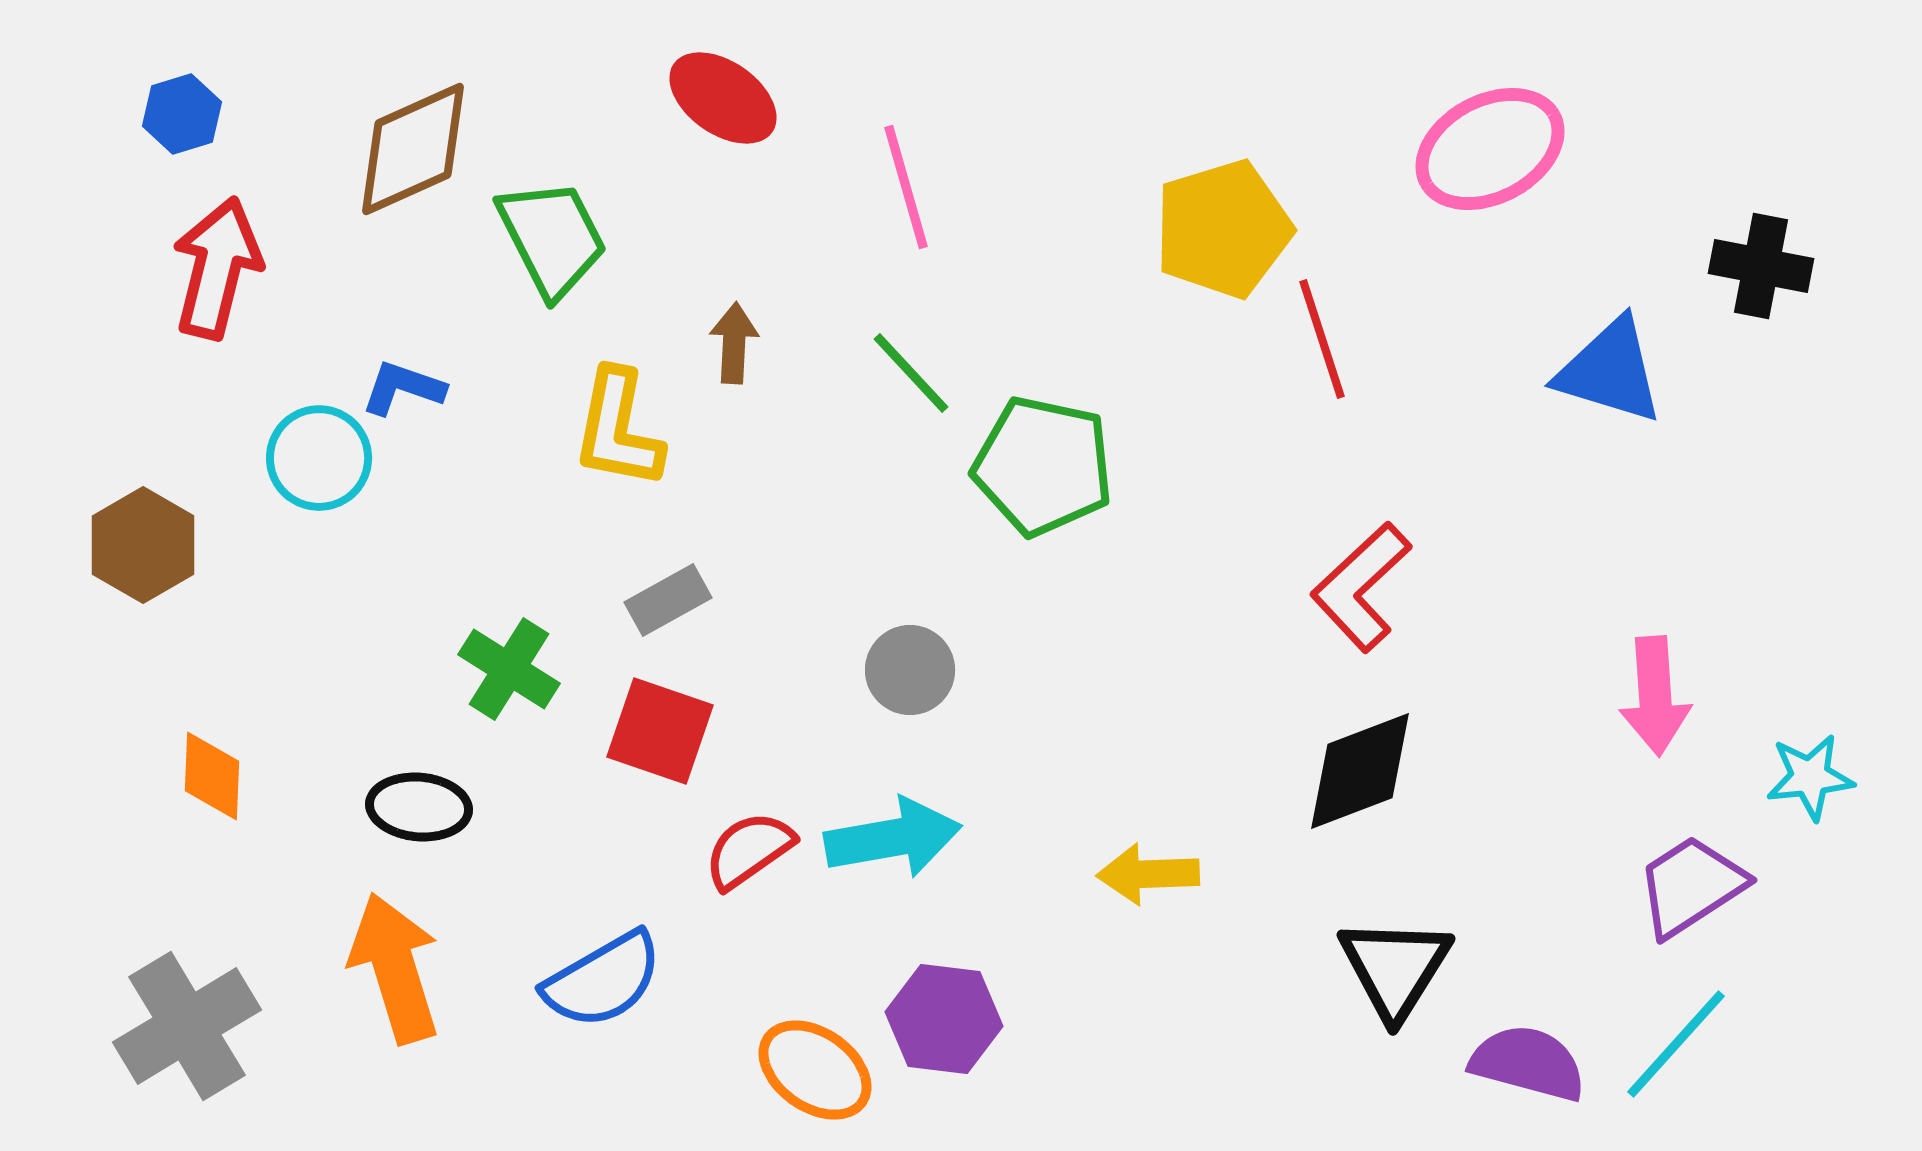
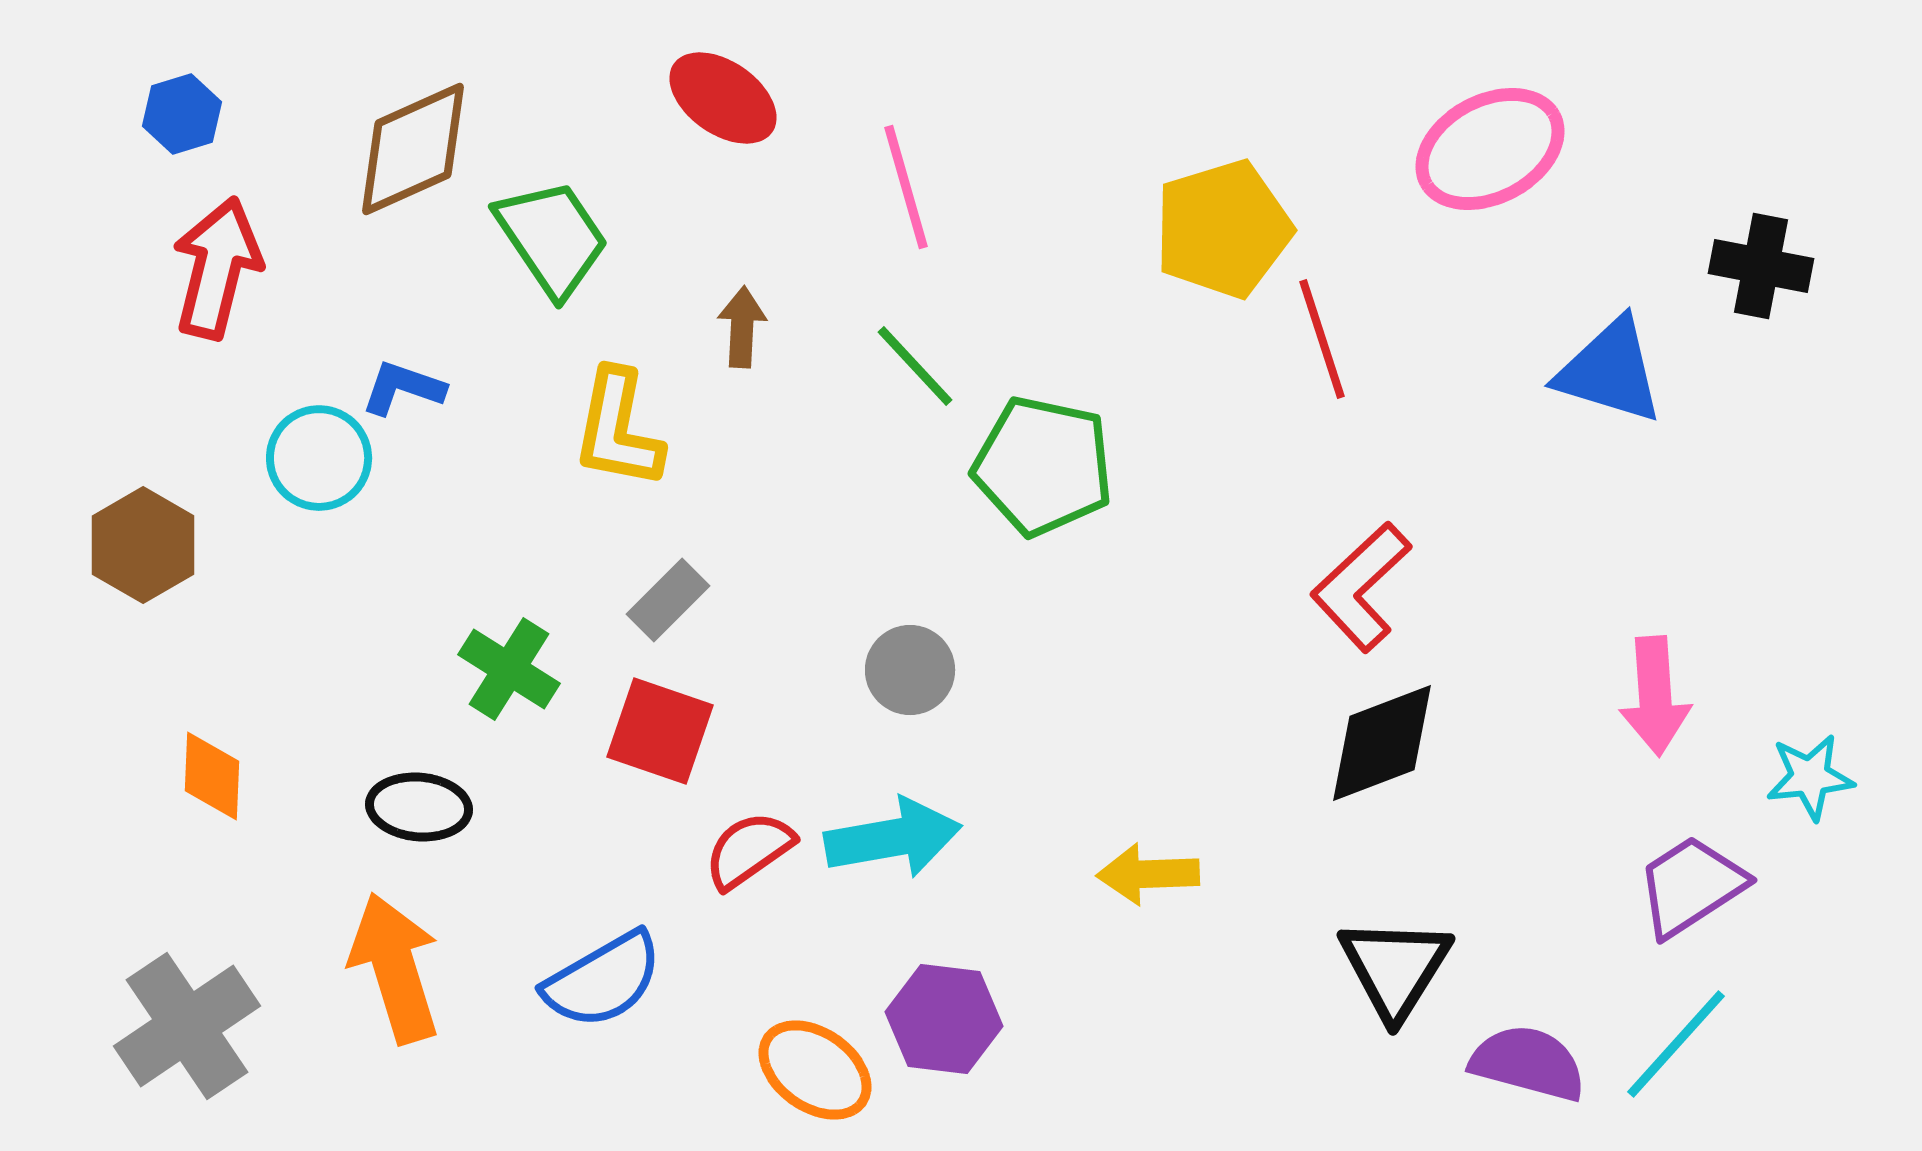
green trapezoid: rotated 7 degrees counterclockwise
brown arrow: moved 8 px right, 16 px up
green line: moved 4 px right, 7 px up
gray rectangle: rotated 16 degrees counterclockwise
black diamond: moved 22 px right, 28 px up
gray cross: rotated 3 degrees counterclockwise
